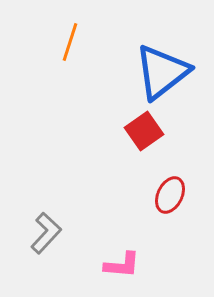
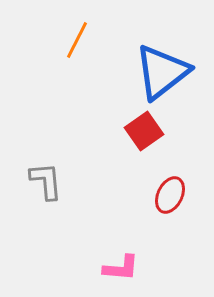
orange line: moved 7 px right, 2 px up; rotated 9 degrees clockwise
gray L-shape: moved 52 px up; rotated 48 degrees counterclockwise
pink L-shape: moved 1 px left, 3 px down
